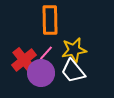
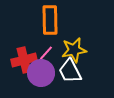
red cross: rotated 25 degrees clockwise
white trapezoid: moved 3 px left; rotated 12 degrees clockwise
